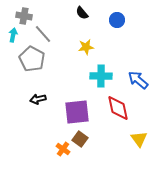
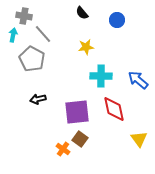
red diamond: moved 4 px left, 1 px down
